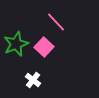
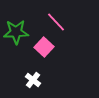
green star: moved 12 px up; rotated 20 degrees clockwise
